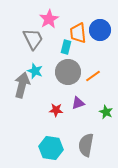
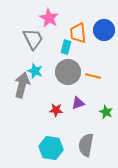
pink star: moved 1 px up; rotated 12 degrees counterclockwise
blue circle: moved 4 px right
orange line: rotated 49 degrees clockwise
